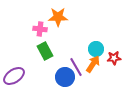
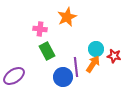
orange star: moved 9 px right; rotated 24 degrees counterclockwise
green rectangle: moved 2 px right
red star: moved 2 px up; rotated 16 degrees clockwise
purple line: rotated 24 degrees clockwise
blue circle: moved 2 px left
